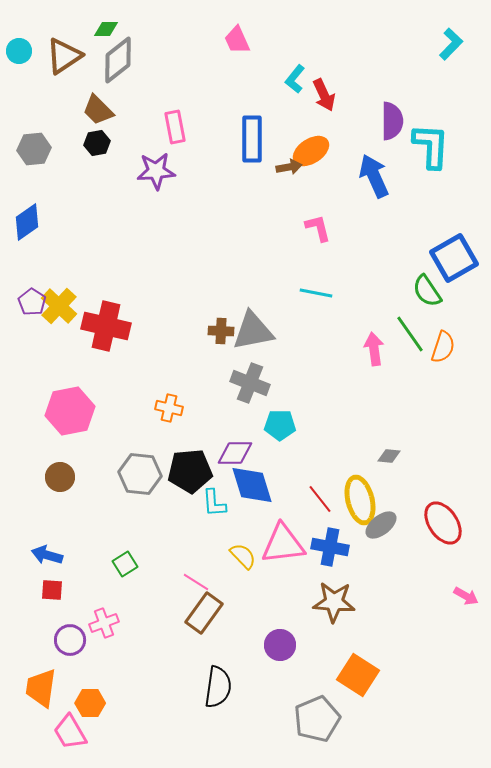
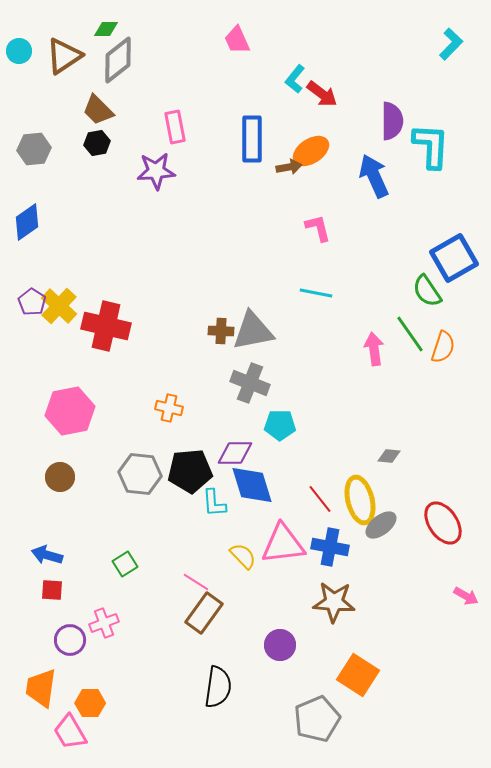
red arrow at (324, 95): moved 2 px left, 1 px up; rotated 28 degrees counterclockwise
